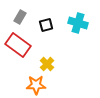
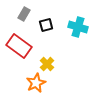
gray rectangle: moved 4 px right, 3 px up
cyan cross: moved 4 px down
red rectangle: moved 1 px right, 1 px down
orange star: moved 2 px up; rotated 24 degrees counterclockwise
